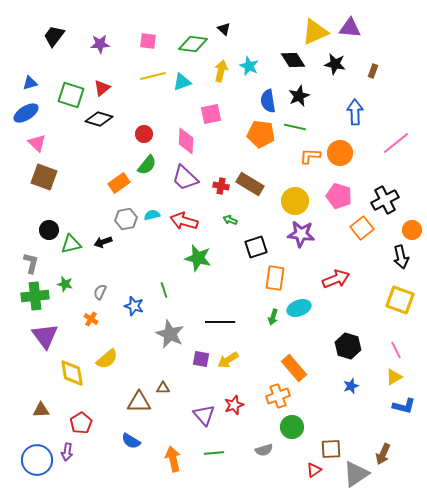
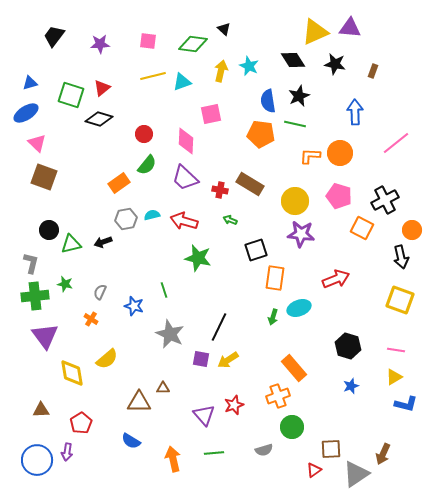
green line at (295, 127): moved 3 px up
red cross at (221, 186): moved 1 px left, 4 px down
orange square at (362, 228): rotated 25 degrees counterclockwise
black square at (256, 247): moved 3 px down
black line at (220, 322): moved 1 px left, 5 px down; rotated 64 degrees counterclockwise
pink line at (396, 350): rotated 54 degrees counterclockwise
blue L-shape at (404, 406): moved 2 px right, 2 px up
